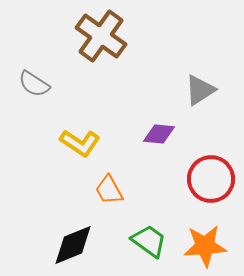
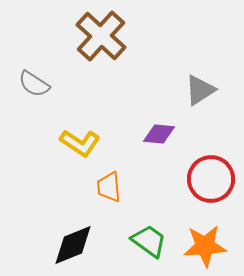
brown cross: rotated 6 degrees clockwise
orange trapezoid: moved 3 px up; rotated 24 degrees clockwise
